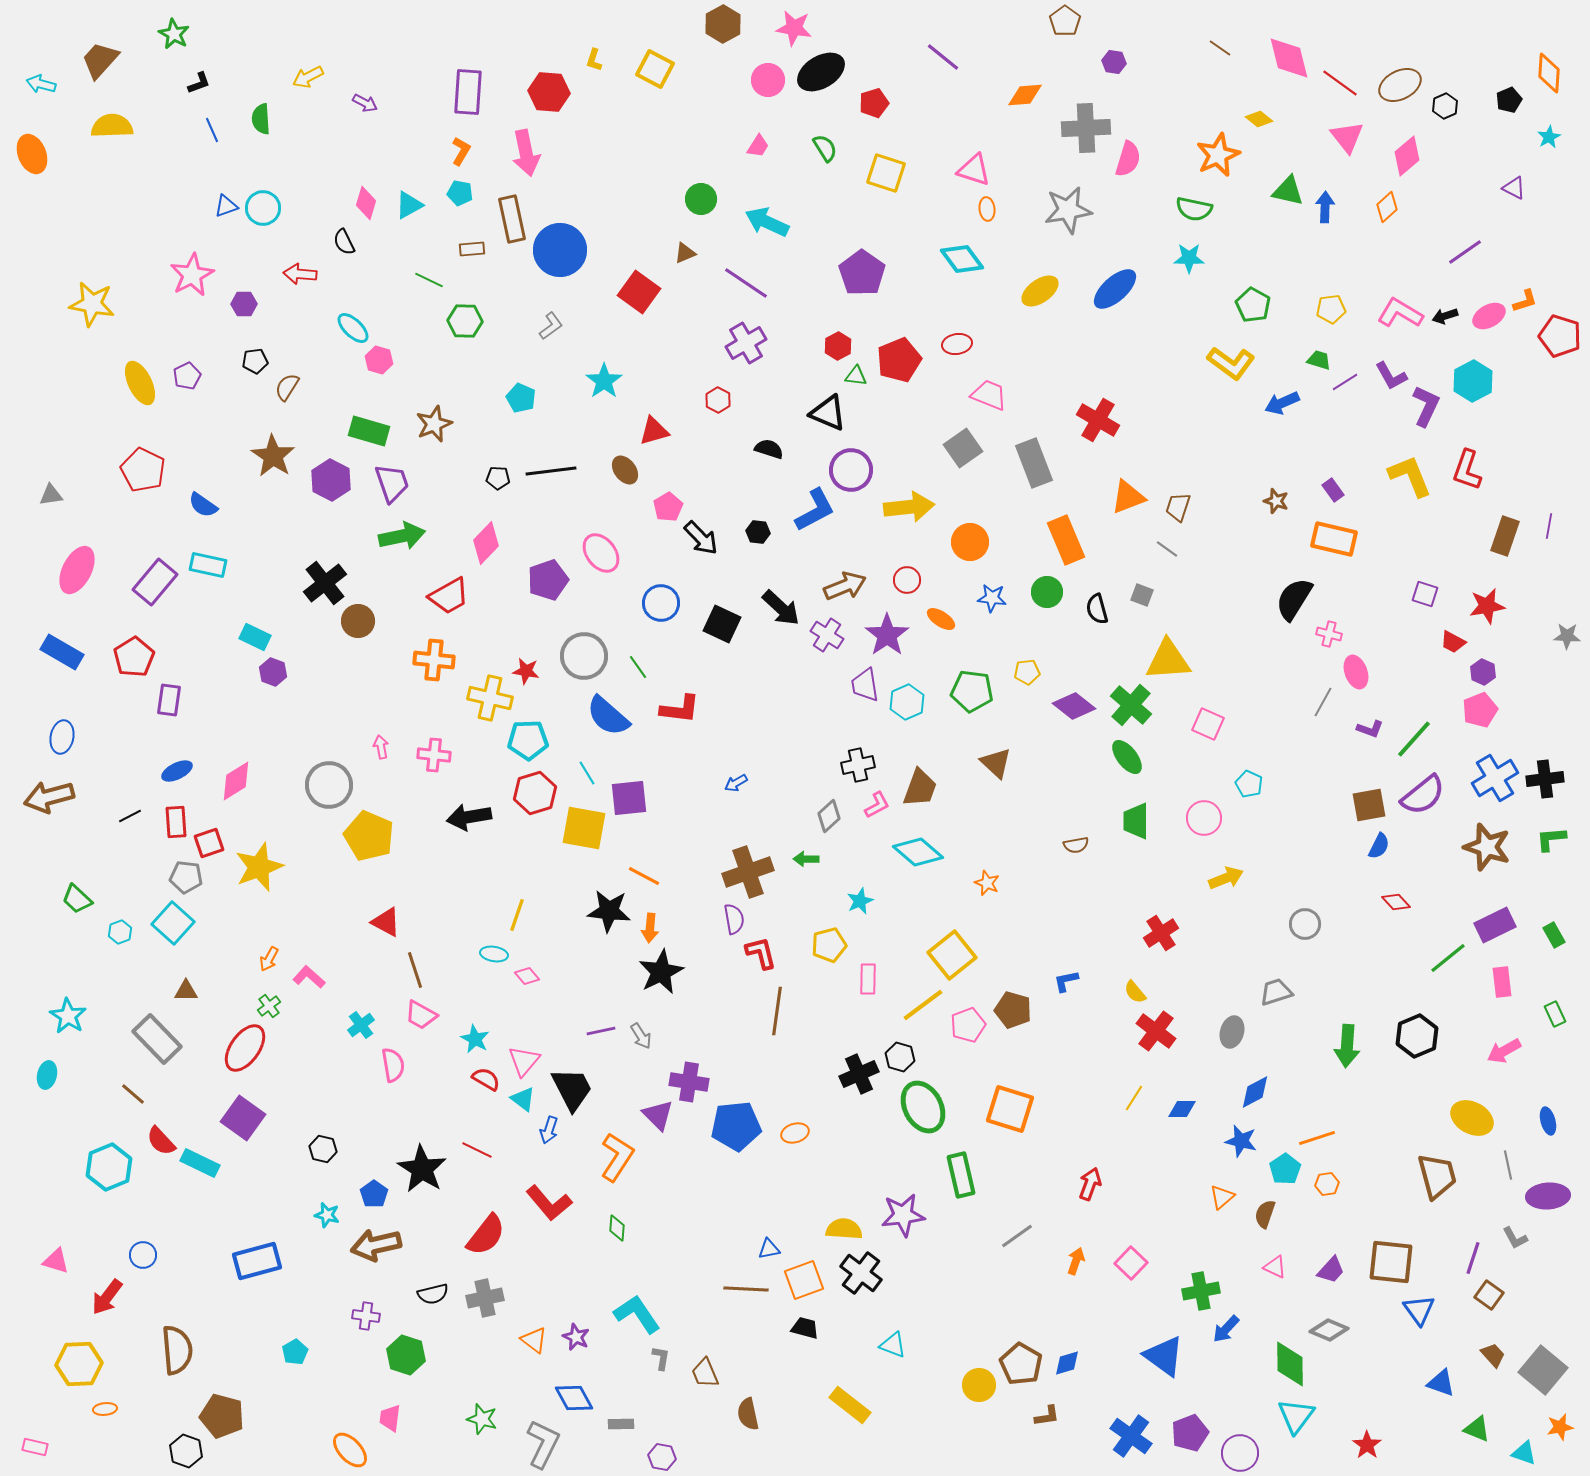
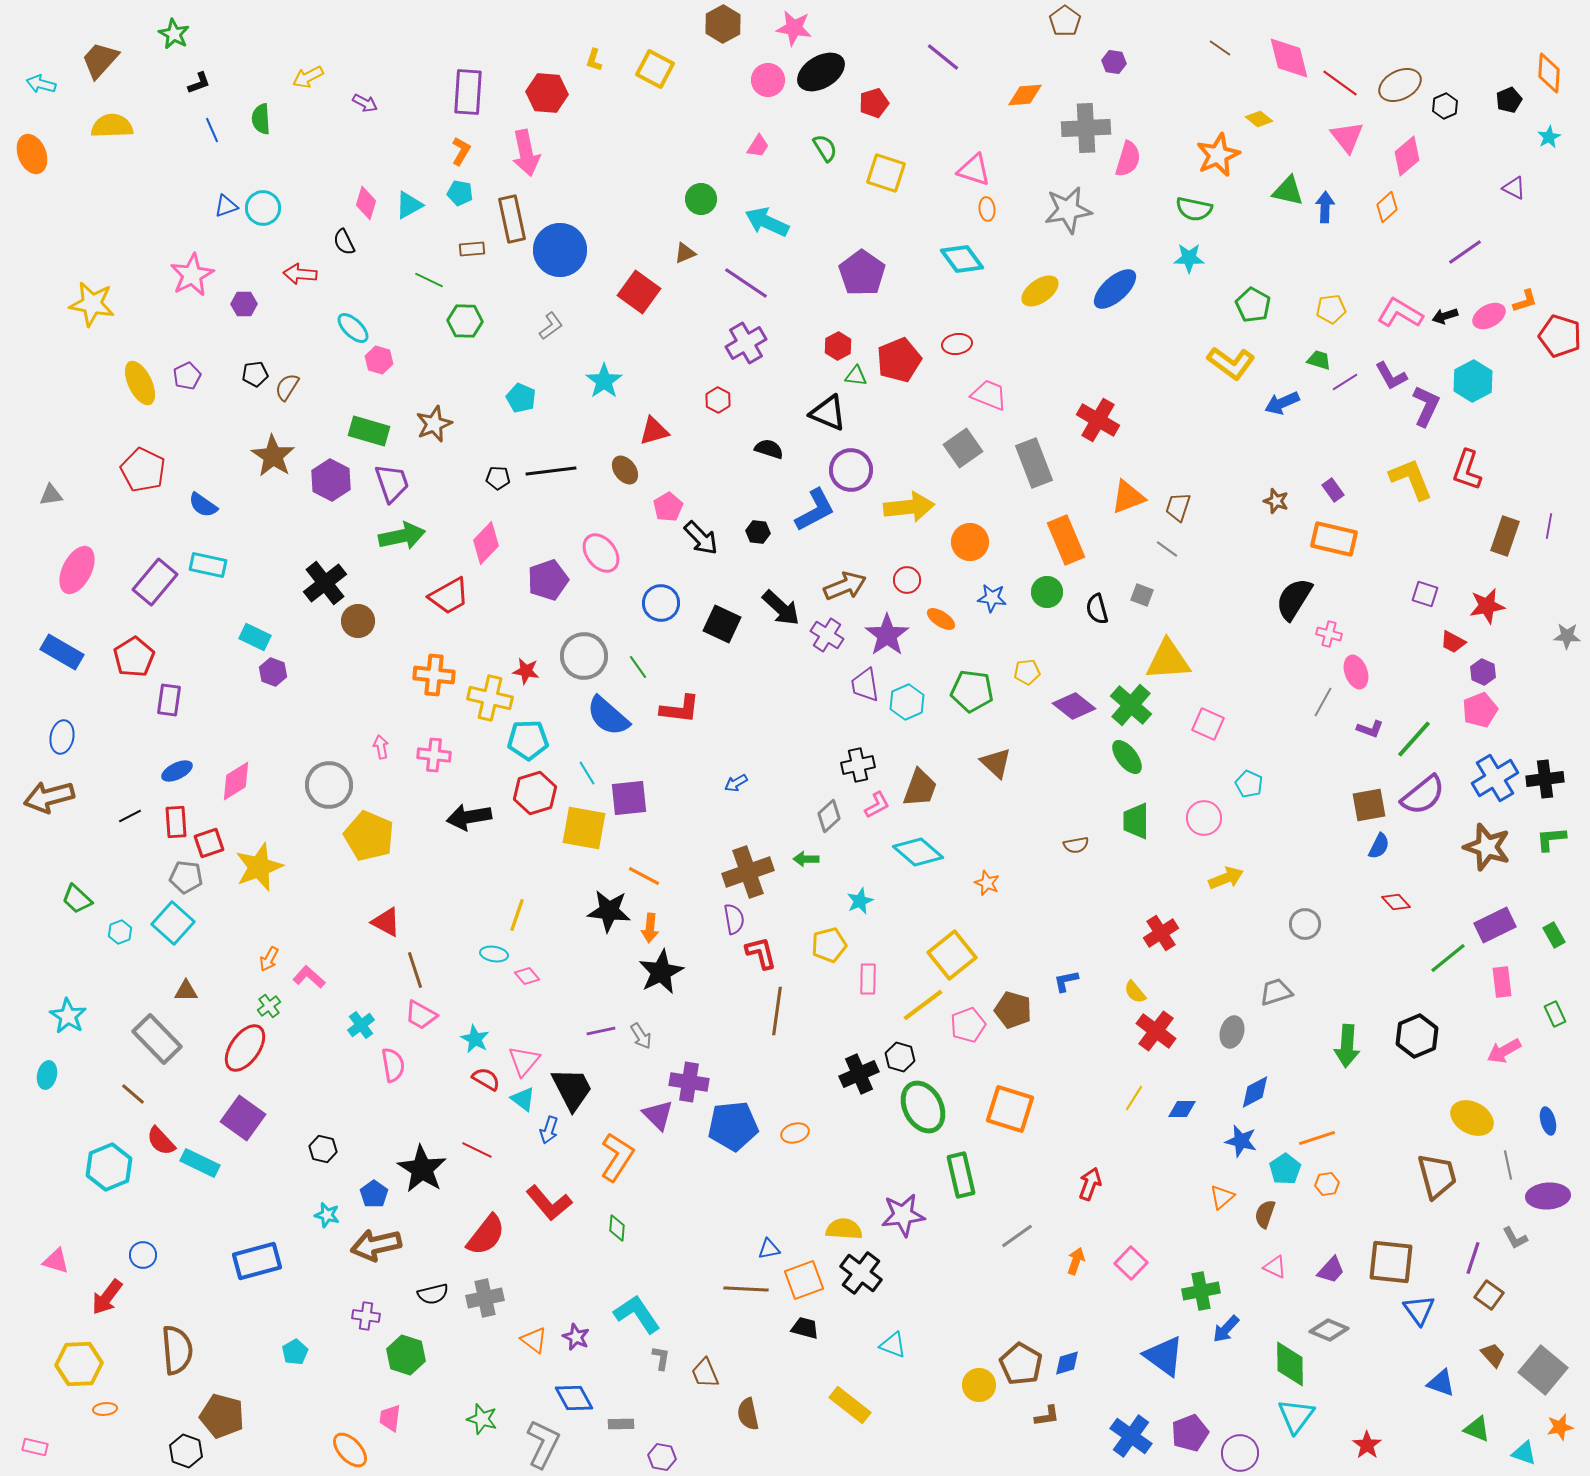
red hexagon at (549, 92): moved 2 px left, 1 px down
black pentagon at (255, 361): moved 13 px down
yellow L-shape at (1410, 476): moved 1 px right, 3 px down
orange cross at (434, 660): moved 15 px down
blue pentagon at (736, 1126): moved 3 px left
